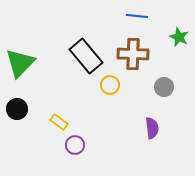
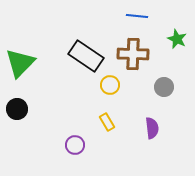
green star: moved 2 px left, 2 px down
black rectangle: rotated 16 degrees counterclockwise
yellow rectangle: moved 48 px right; rotated 24 degrees clockwise
